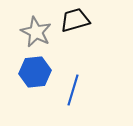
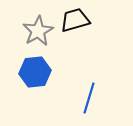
gray star: moved 2 px right, 1 px up; rotated 16 degrees clockwise
blue line: moved 16 px right, 8 px down
